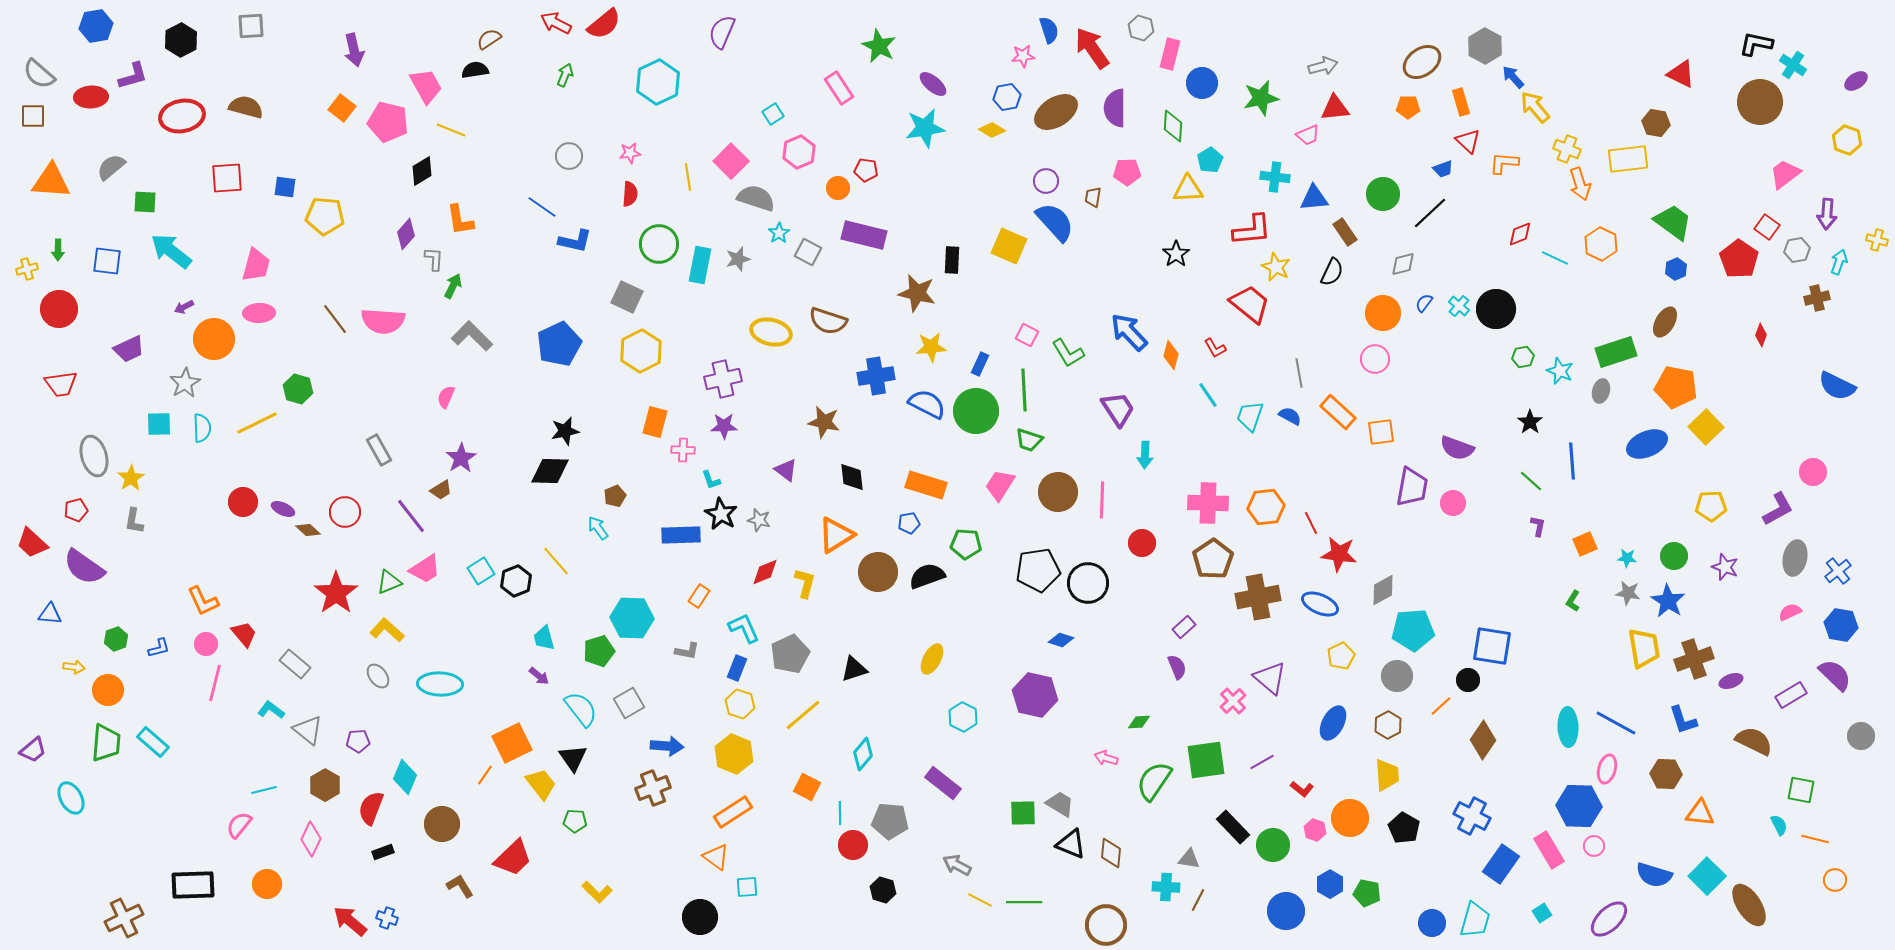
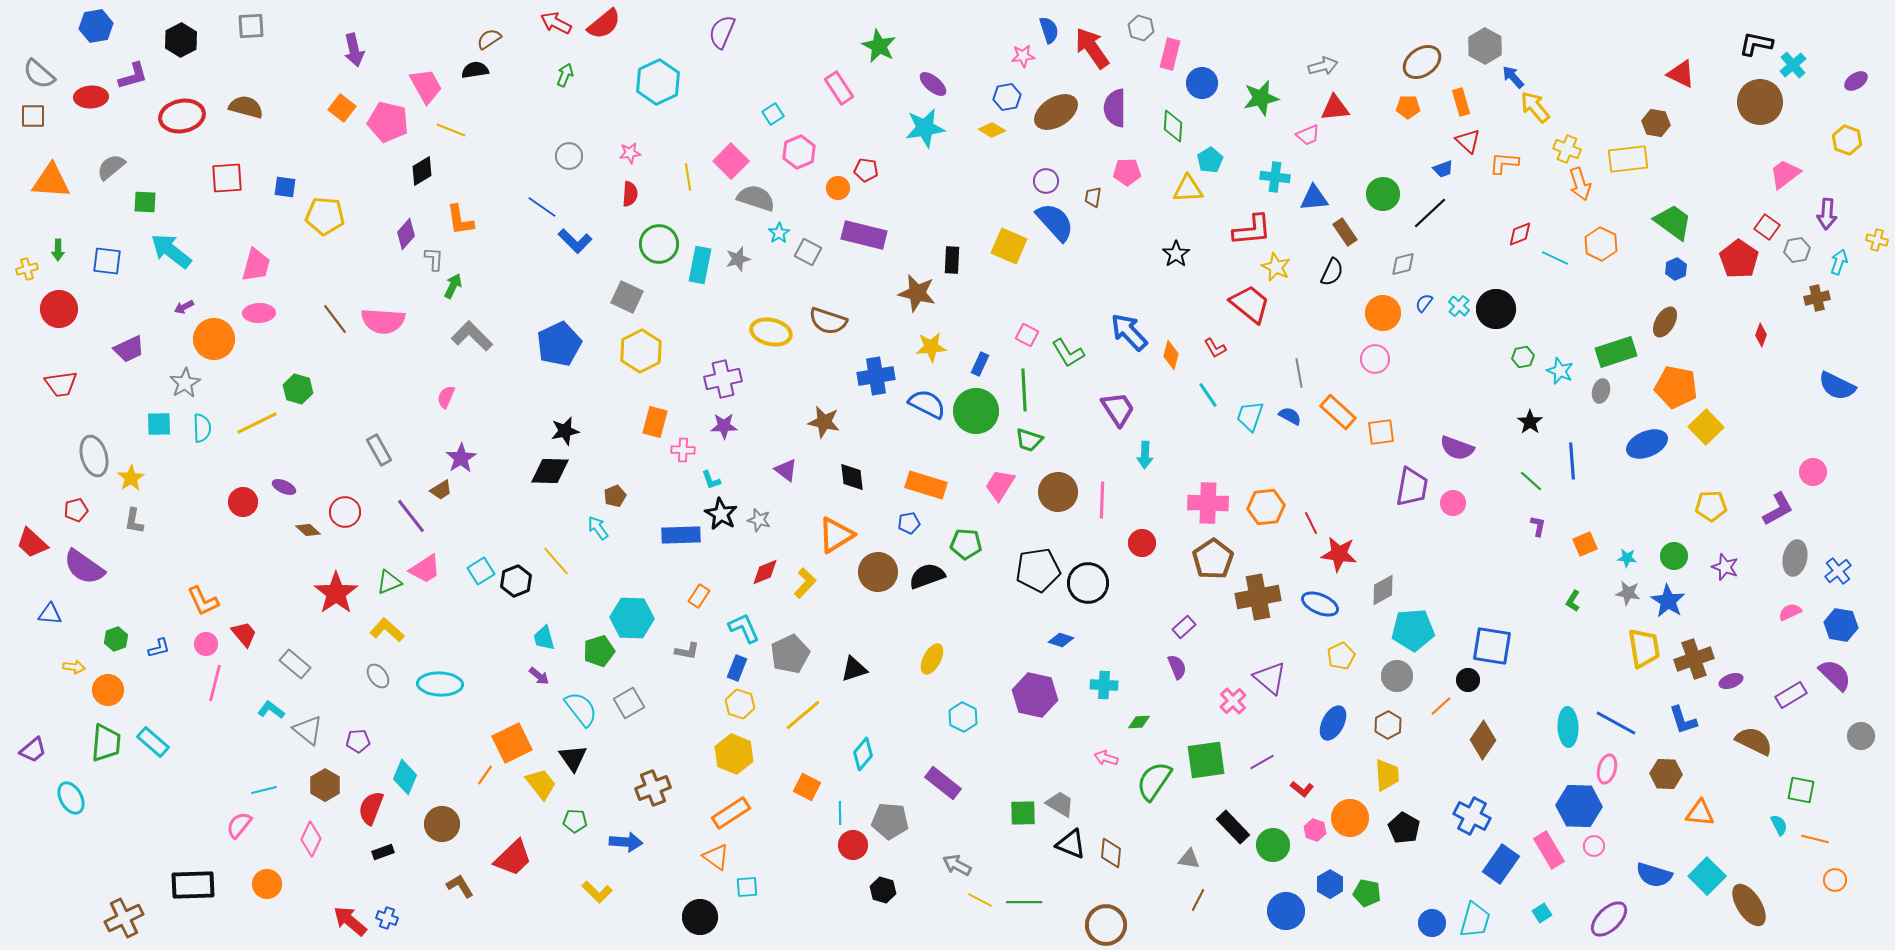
cyan cross at (1793, 65): rotated 16 degrees clockwise
blue L-shape at (575, 241): rotated 32 degrees clockwise
purple ellipse at (283, 509): moved 1 px right, 22 px up
yellow L-shape at (805, 583): rotated 28 degrees clockwise
blue arrow at (667, 746): moved 41 px left, 96 px down
orange rectangle at (733, 812): moved 2 px left, 1 px down
cyan cross at (1166, 887): moved 62 px left, 202 px up
